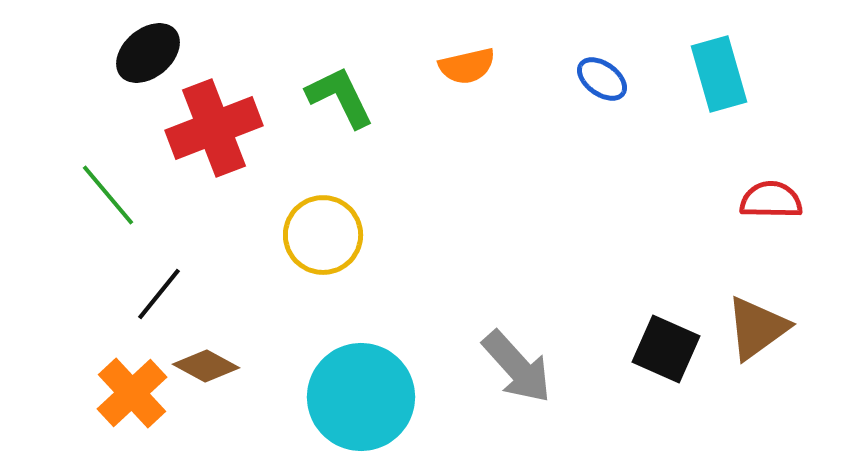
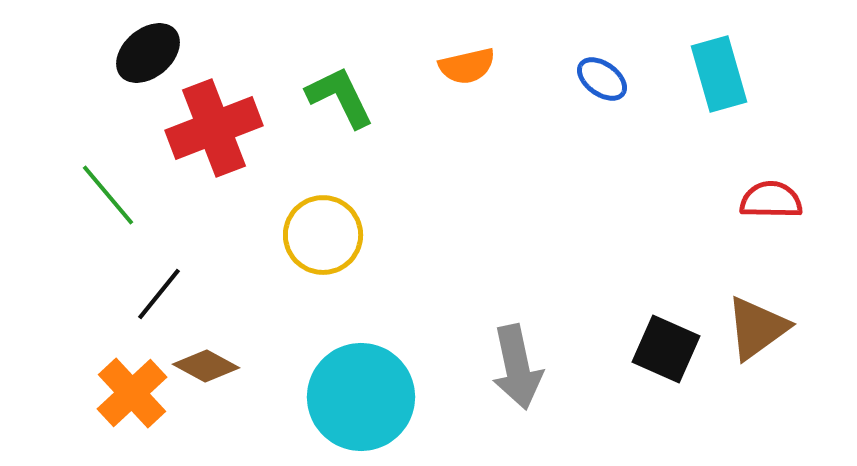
gray arrow: rotated 30 degrees clockwise
